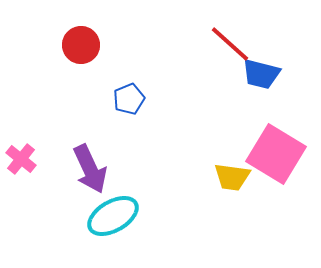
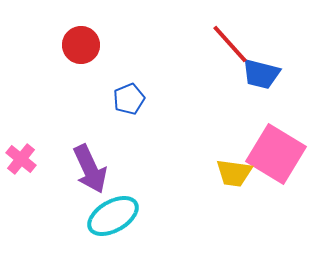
red line: rotated 6 degrees clockwise
yellow trapezoid: moved 2 px right, 4 px up
